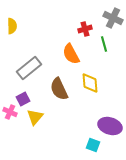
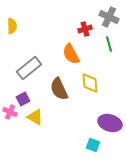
gray cross: moved 4 px left, 1 px up
green line: moved 5 px right
yellow triangle: rotated 42 degrees counterclockwise
purple ellipse: moved 3 px up
